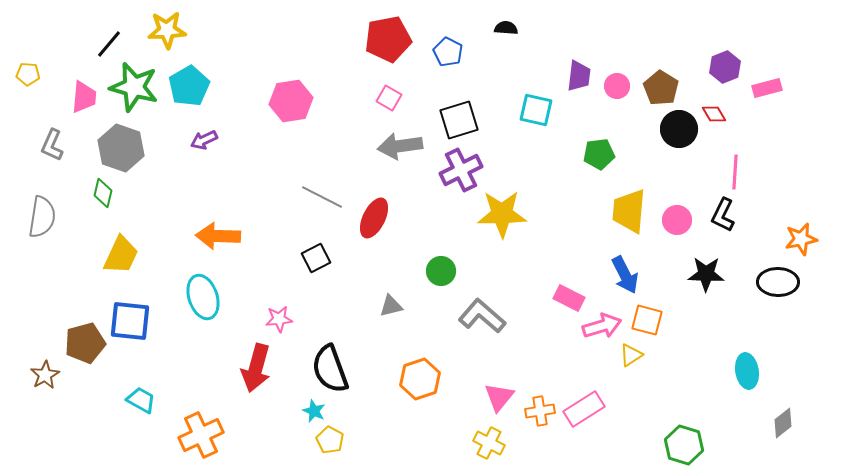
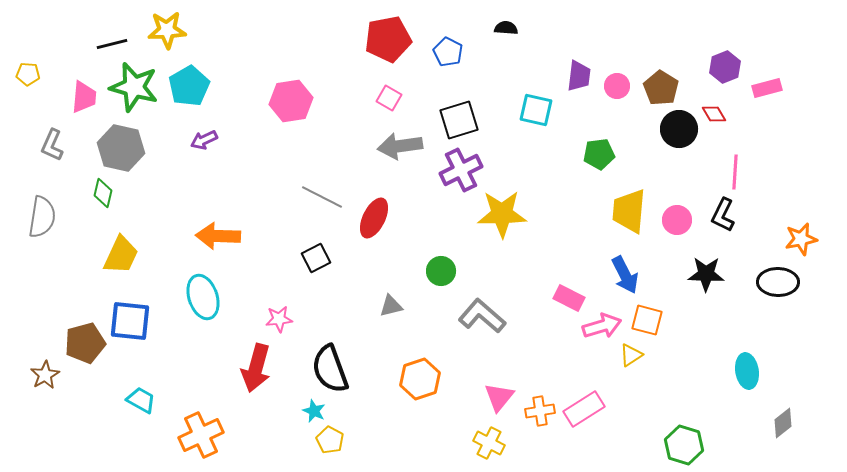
black line at (109, 44): moved 3 px right; rotated 36 degrees clockwise
gray hexagon at (121, 148): rotated 6 degrees counterclockwise
